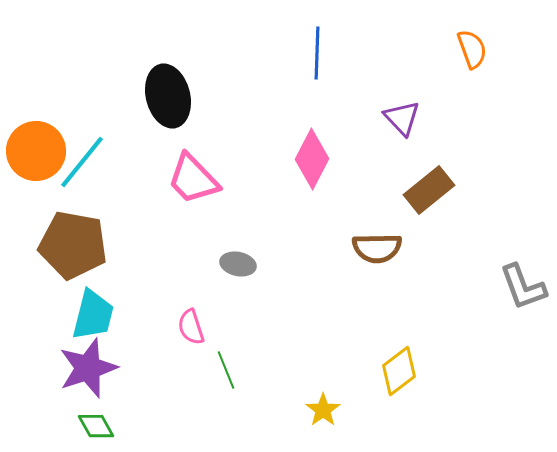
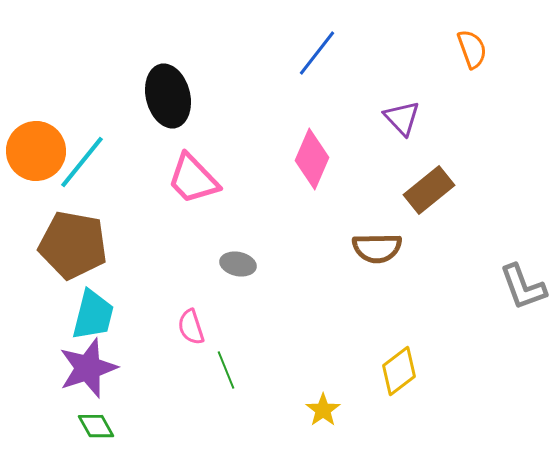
blue line: rotated 36 degrees clockwise
pink diamond: rotated 4 degrees counterclockwise
